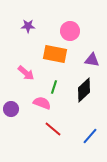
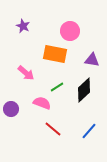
purple star: moved 5 px left; rotated 24 degrees clockwise
green line: moved 3 px right; rotated 40 degrees clockwise
blue line: moved 1 px left, 5 px up
